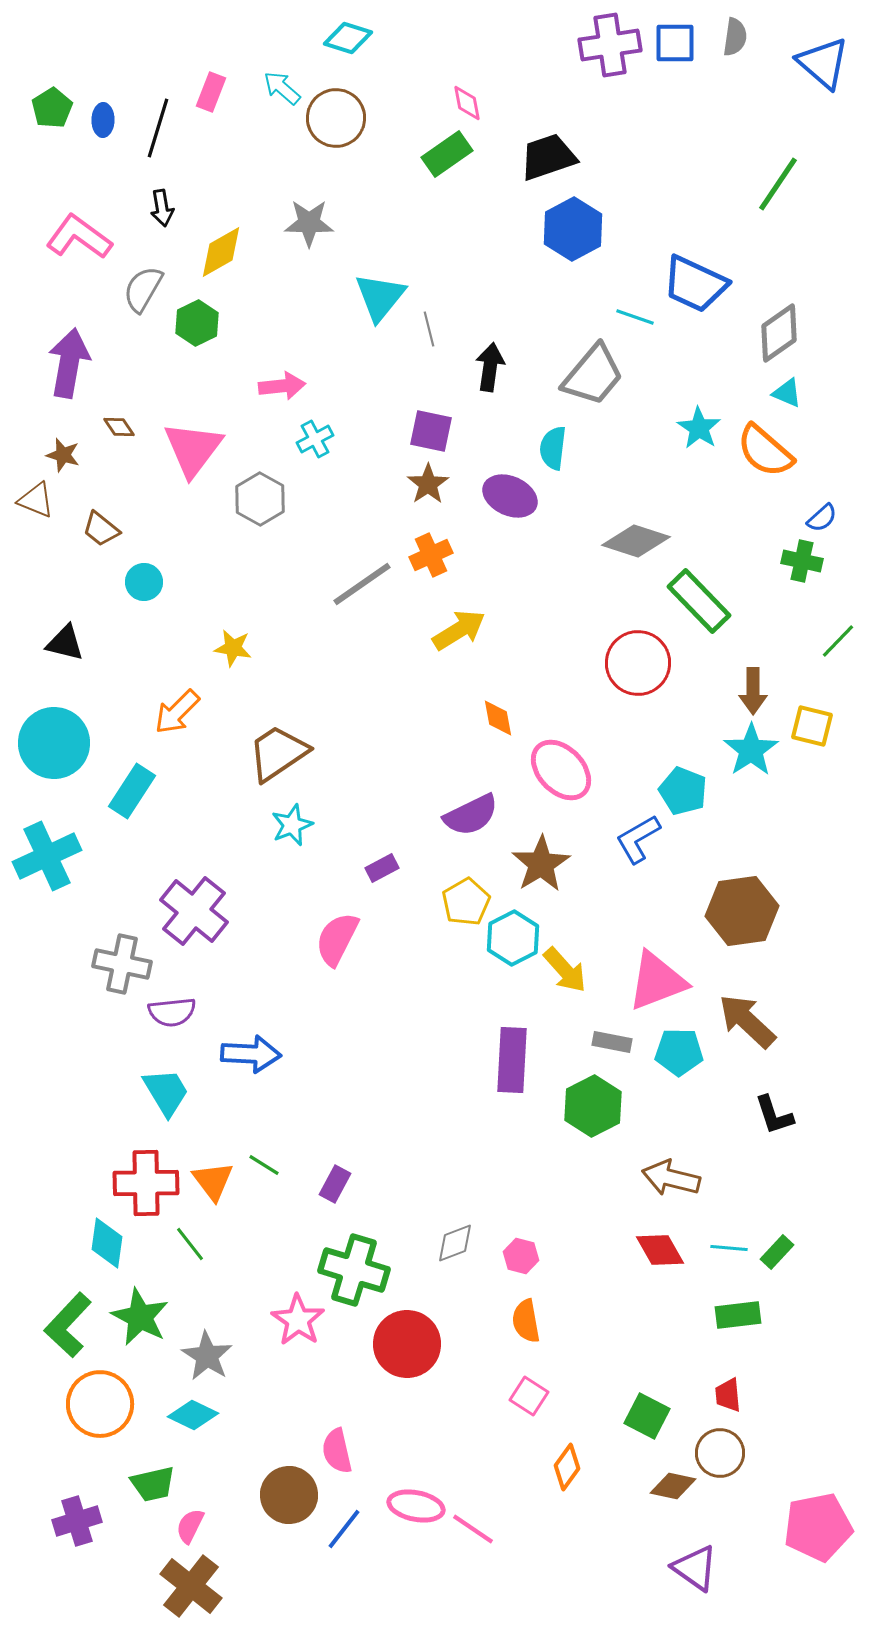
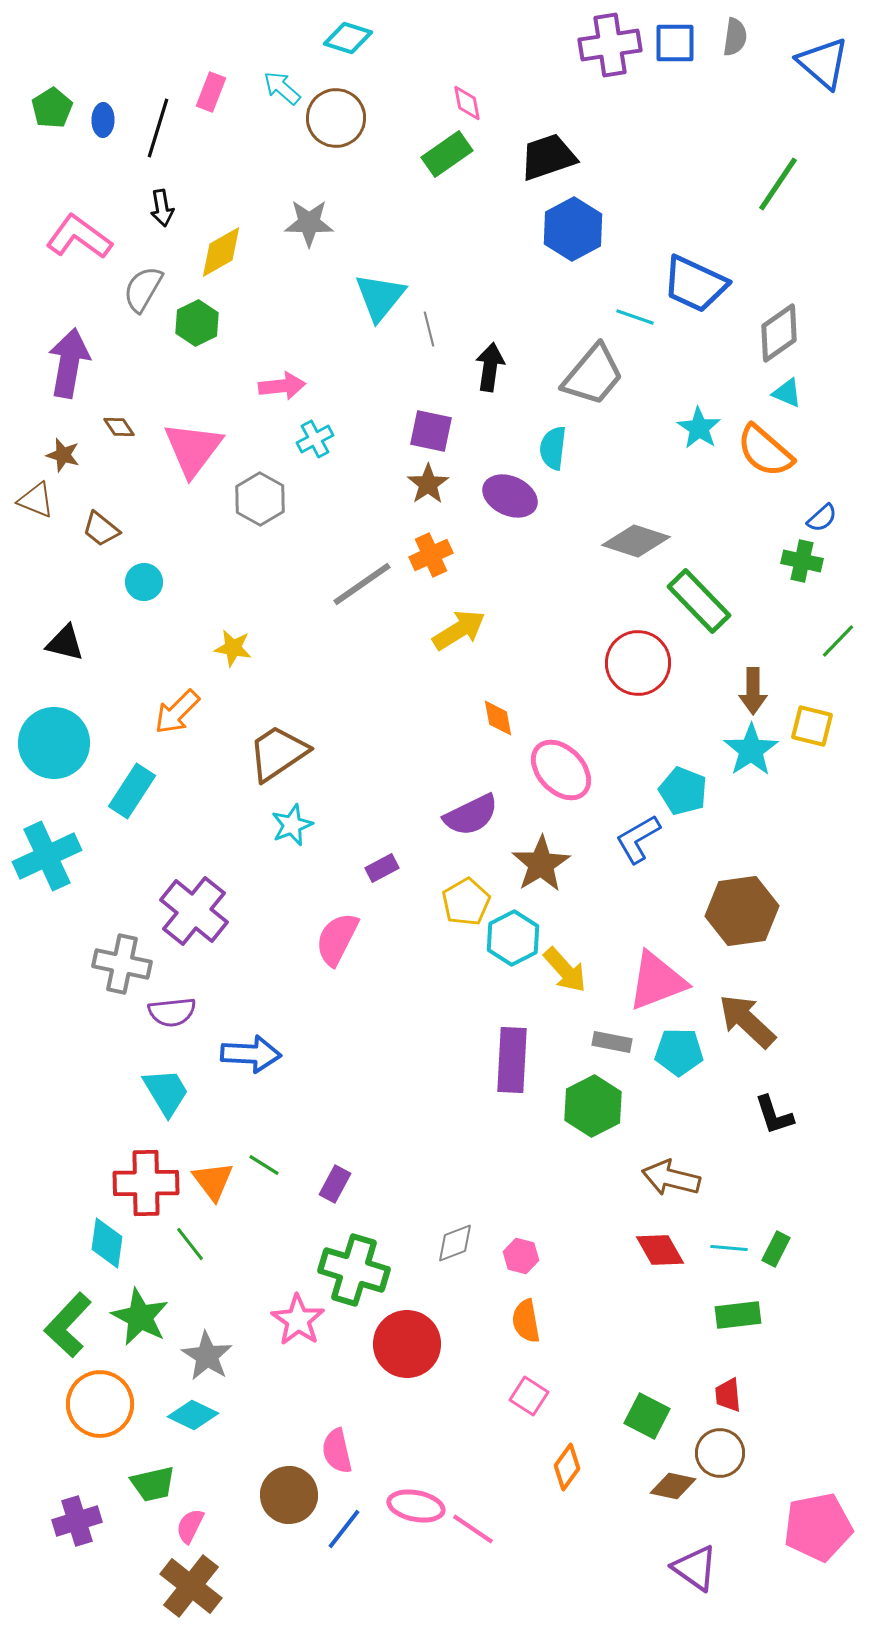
green rectangle at (777, 1252): moved 1 px left, 3 px up; rotated 16 degrees counterclockwise
